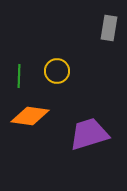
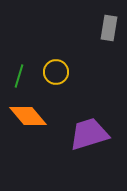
yellow circle: moved 1 px left, 1 px down
green line: rotated 15 degrees clockwise
orange diamond: moved 2 px left; rotated 42 degrees clockwise
